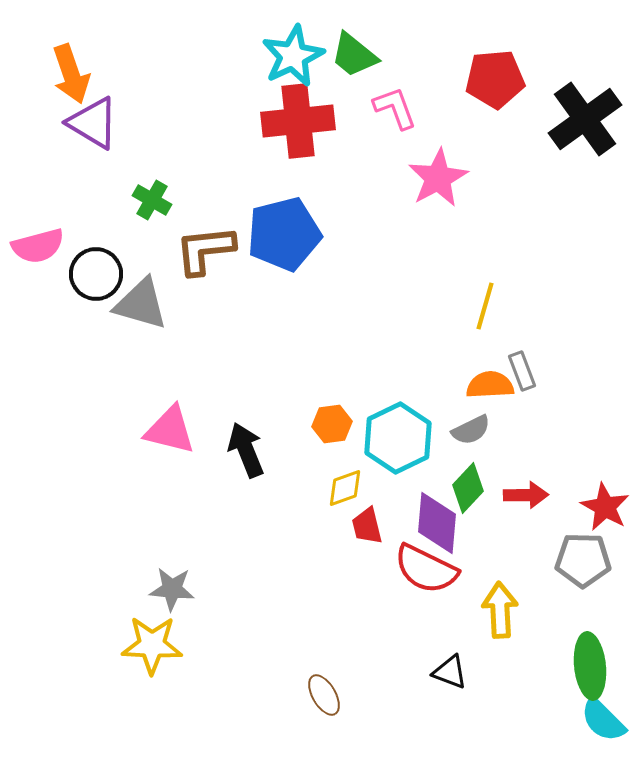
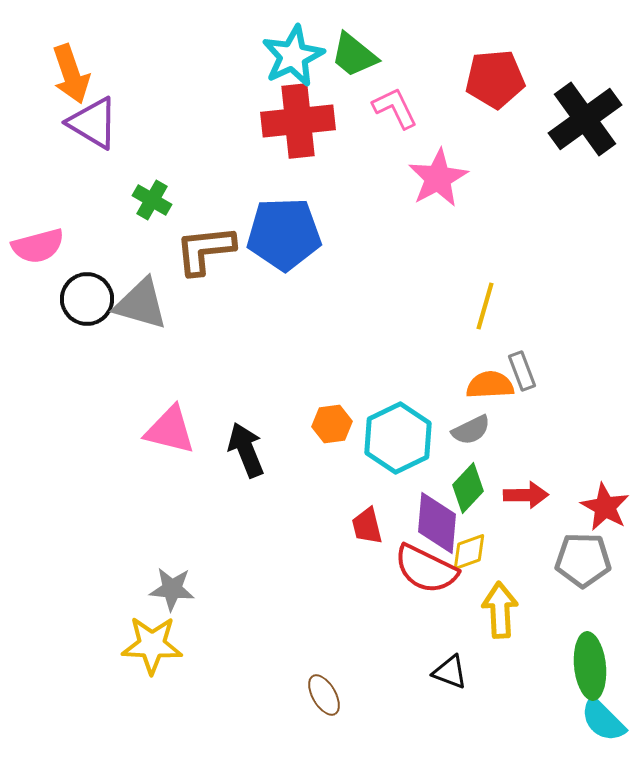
pink L-shape: rotated 6 degrees counterclockwise
blue pentagon: rotated 12 degrees clockwise
black circle: moved 9 px left, 25 px down
yellow diamond: moved 124 px right, 64 px down
